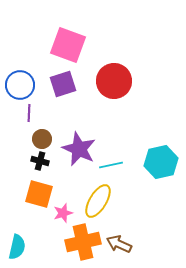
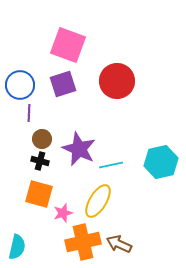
red circle: moved 3 px right
